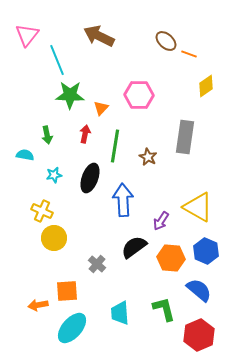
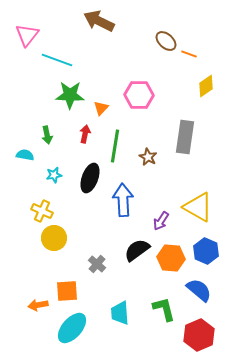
brown arrow: moved 15 px up
cyan line: rotated 48 degrees counterclockwise
black semicircle: moved 3 px right, 3 px down
